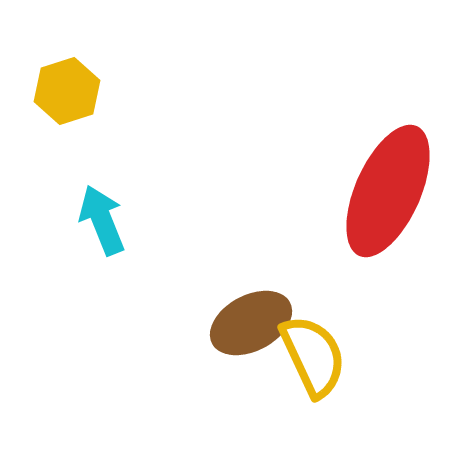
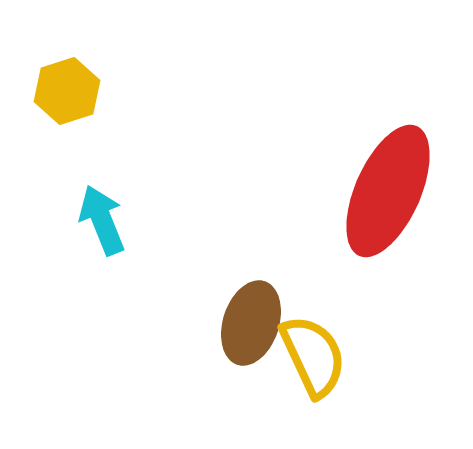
brown ellipse: rotated 44 degrees counterclockwise
